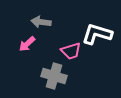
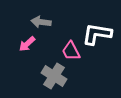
white L-shape: rotated 8 degrees counterclockwise
pink trapezoid: rotated 80 degrees clockwise
gray cross: rotated 15 degrees clockwise
